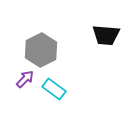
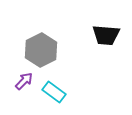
purple arrow: moved 1 px left, 2 px down
cyan rectangle: moved 3 px down
